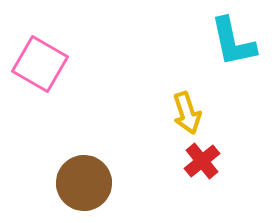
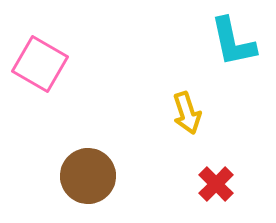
red cross: moved 14 px right, 23 px down; rotated 6 degrees counterclockwise
brown circle: moved 4 px right, 7 px up
